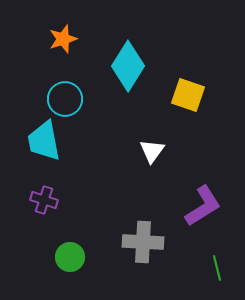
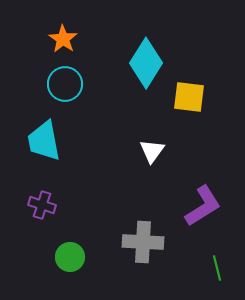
orange star: rotated 20 degrees counterclockwise
cyan diamond: moved 18 px right, 3 px up
yellow square: moved 1 px right, 2 px down; rotated 12 degrees counterclockwise
cyan circle: moved 15 px up
purple cross: moved 2 px left, 5 px down
